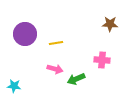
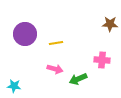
green arrow: moved 2 px right
